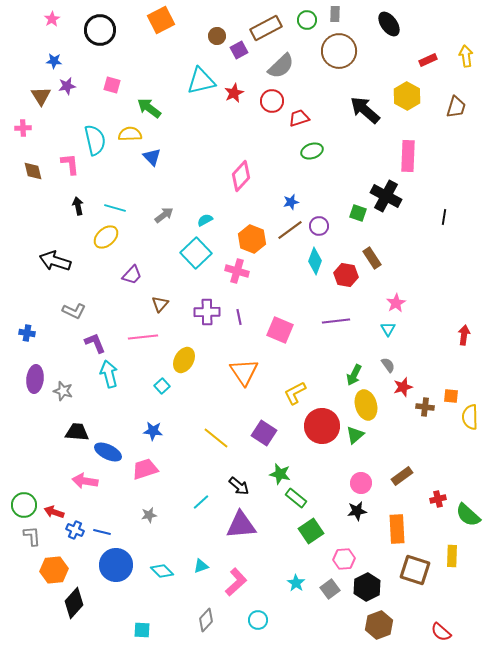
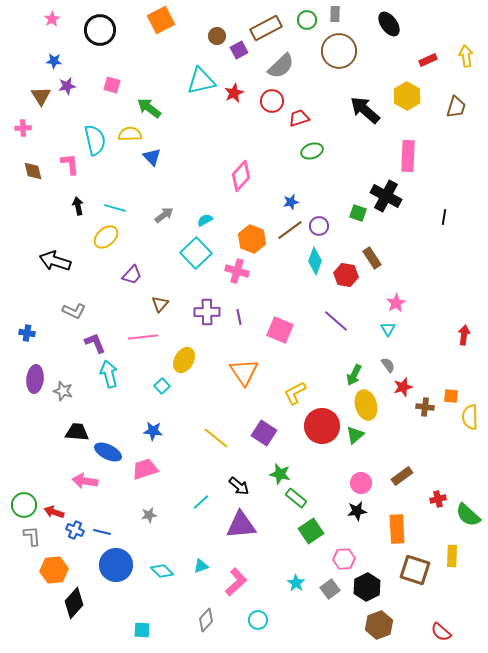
purple line at (336, 321): rotated 48 degrees clockwise
